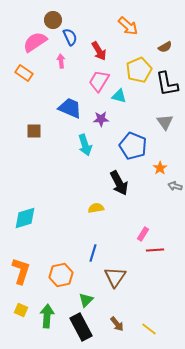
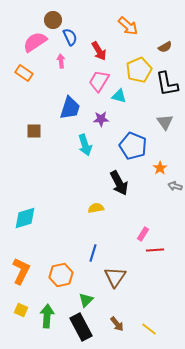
blue trapezoid: rotated 85 degrees clockwise
orange L-shape: rotated 8 degrees clockwise
